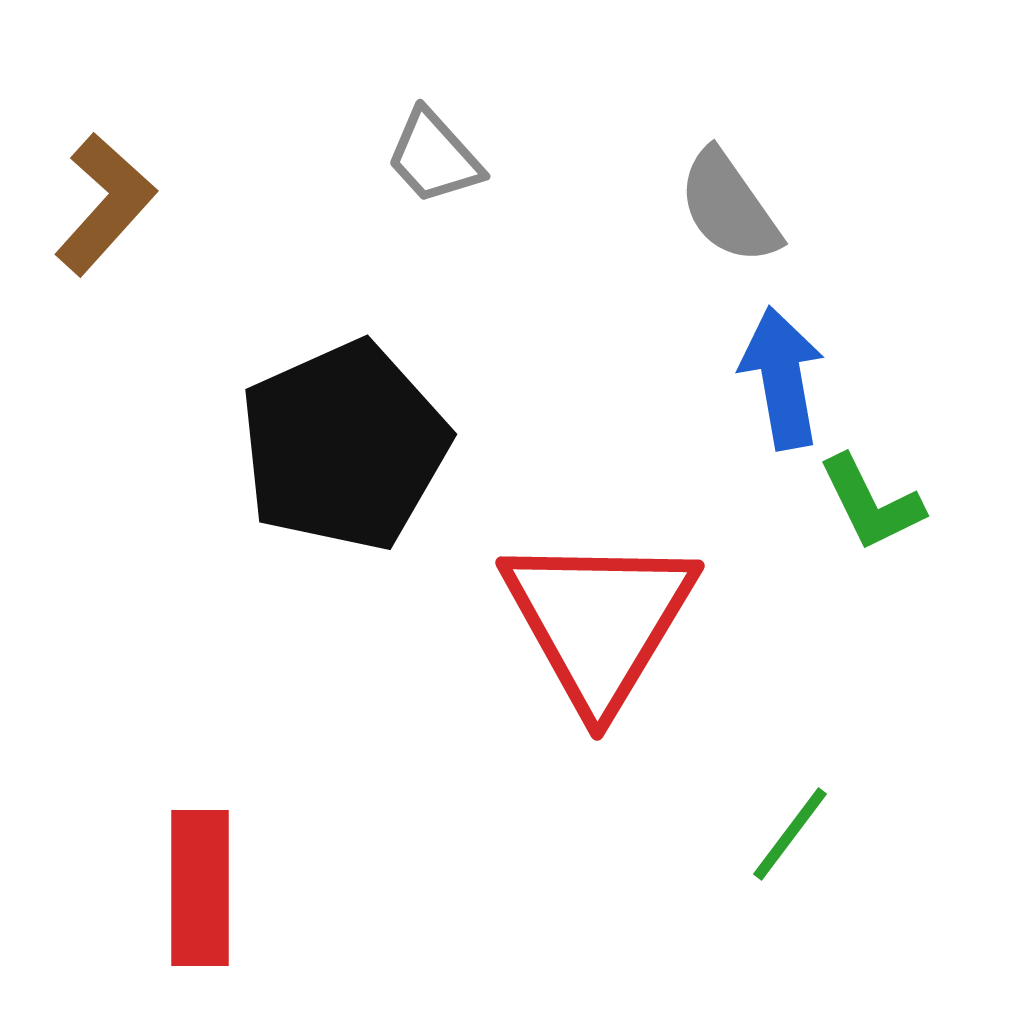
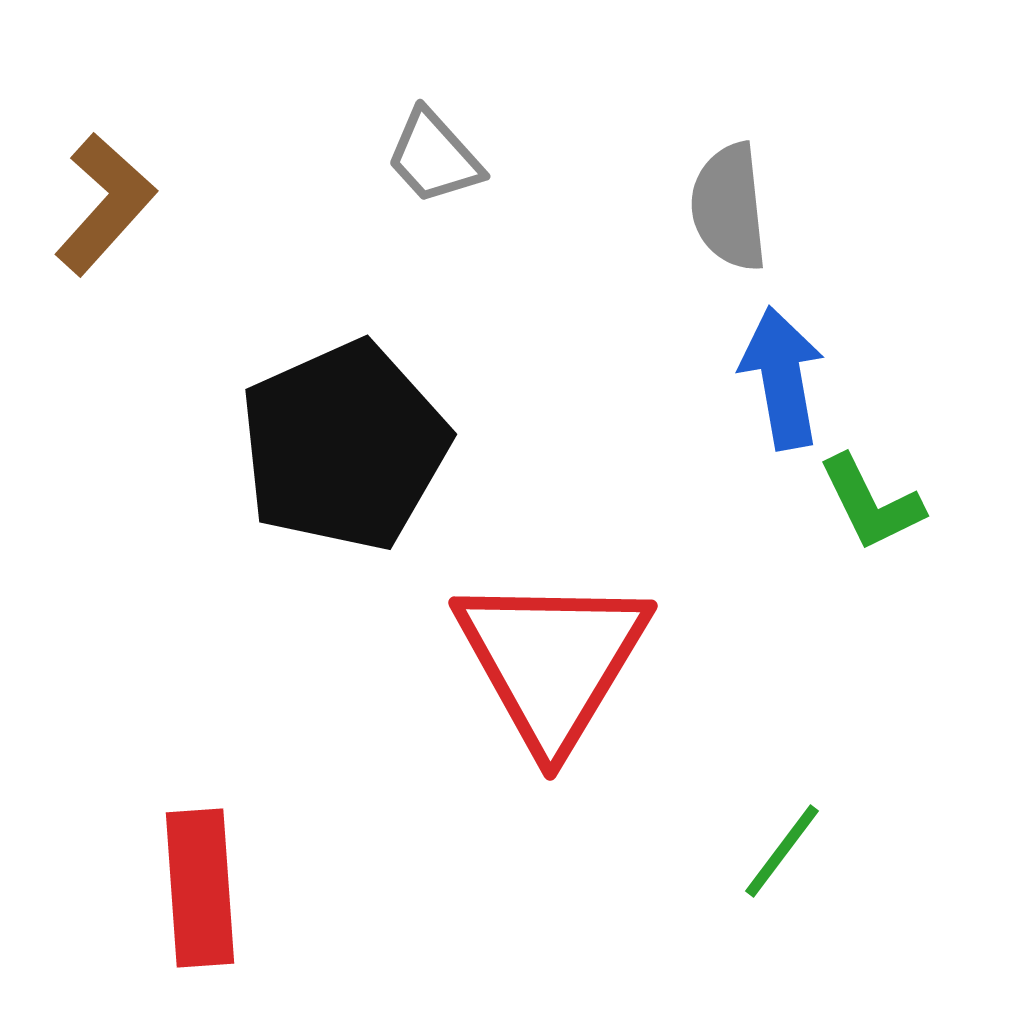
gray semicircle: rotated 29 degrees clockwise
red triangle: moved 47 px left, 40 px down
green line: moved 8 px left, 17 px down
red rectangle: rotated 4 degrees counterclockwise
